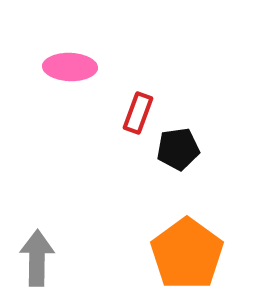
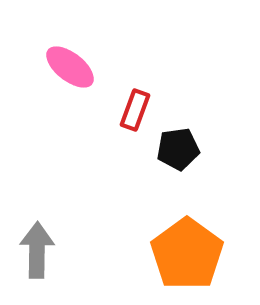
pink ellipse: rotated 36 degrees clockwise
red rectangle: moved 3 px left, 3 px up
gray arrow: moved 8 px up
